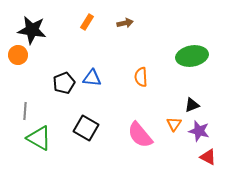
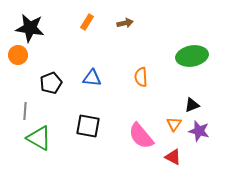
black star: moved 2 px left, 2 px up
black pentagon: moved 13 px left
black square: moved 2 px right, 2 px up; rotated 20 degrees counterclockwise
pink semicircle: moved 1 px right, 1 px down
red triangle: moved 35 px left
